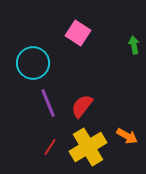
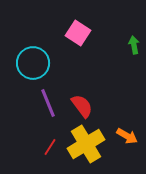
red semicircle: rotated 105 degrees clockwise
yellow cross: moved 2 px left, 3 px up
